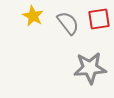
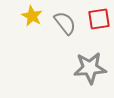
yellow star: moved 1 px left
gray semicircle: moved 3 px left
